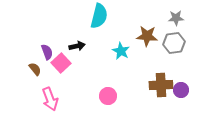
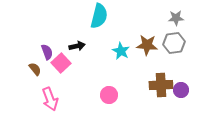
brown star: moved 9 px down
pink circle: moved 1 px right, 1 px up
